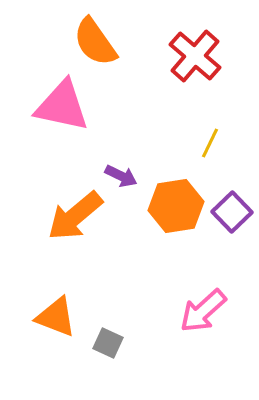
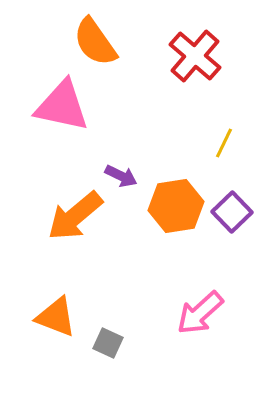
yellow line: moved 14 px right
pink arrow: moved 3 px left, 2 px down
